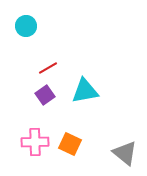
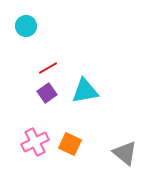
purple square: moved 2 px right, 2 px up
pink cross: rotated 24 degrees counterclockwise
